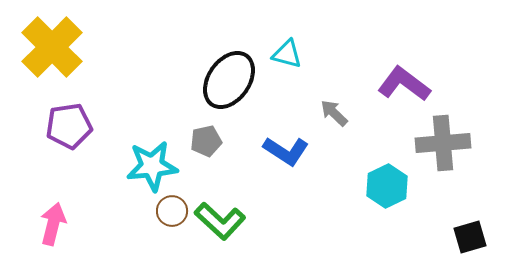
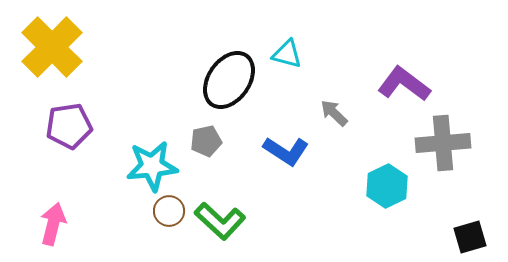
brown circle: moved 3 px left
